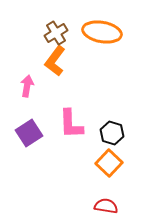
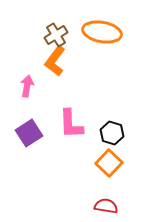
brown cross: moved 2 px down
